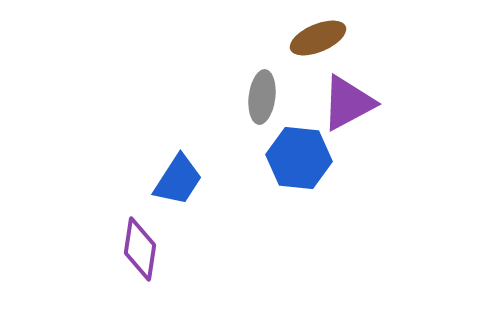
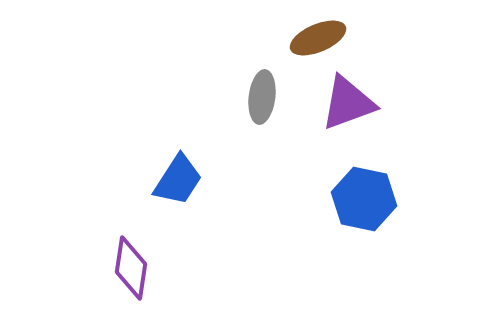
purple triangle: rotated 8 degrees clockwise
blue hexagon: moved 65 px right, 41 px down; rotated 6 degrees clockwise
purple diamond: moved 9 px left, 19 px down
